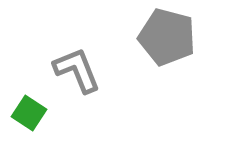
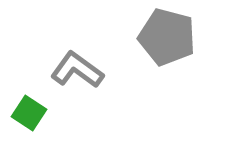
gray L-shape: rotated 32 degrees counterclockwise
